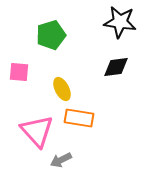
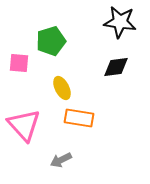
green pentagon: moved 6 px down
pink square: moved 9 px up
yellow ellipse: moved 1 px up
pink triangle: moved 13 px left, 6 px up
